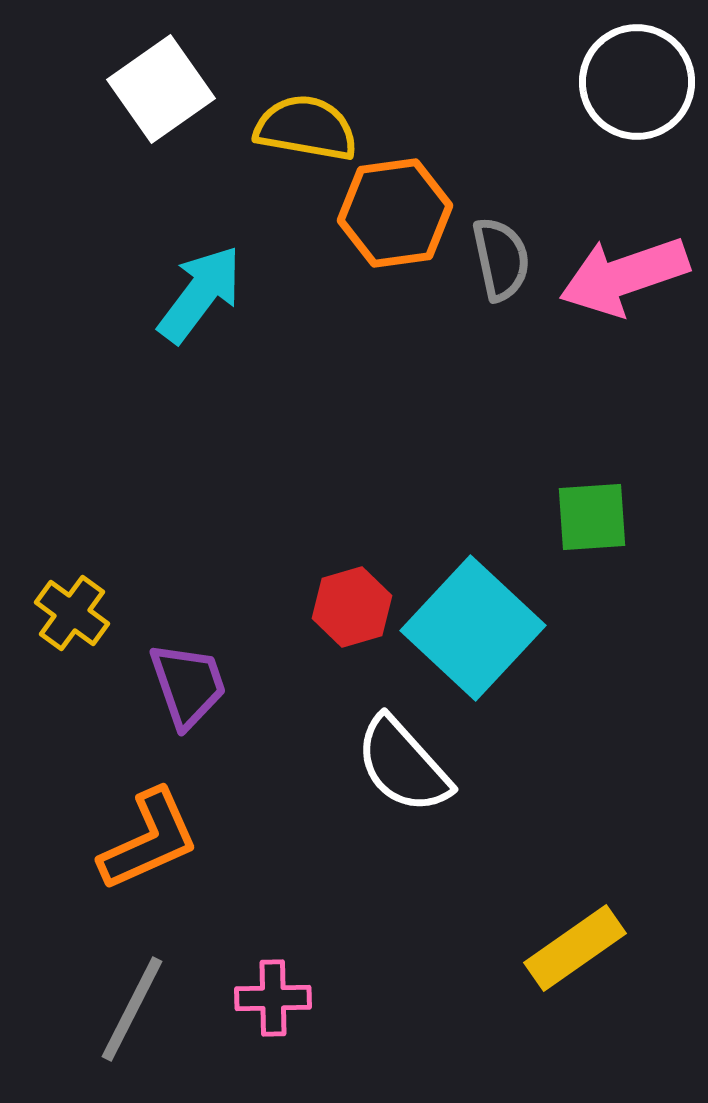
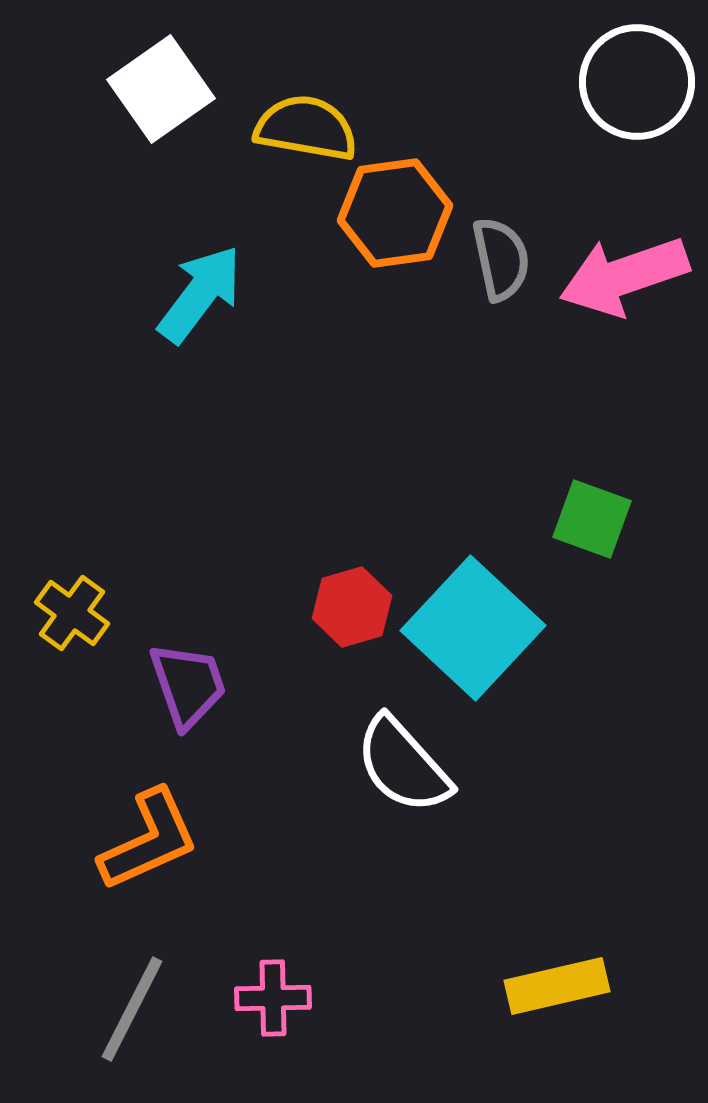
green square: moved 2 px down; rotated 24 degrees clockwise
yellow rectangle: moved 18 px left, 38 px down; rotated 22 degrees clockwise
